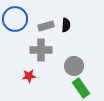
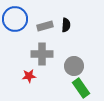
gray rectangle: moved 1 px left
gray cross: moved 1 px right, 4 px down
